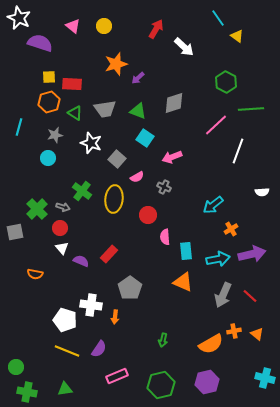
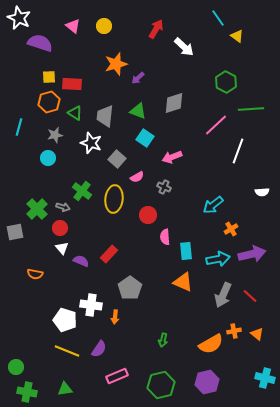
gray trapezoid at (105, 109): moved 7 px down; rotated 105 degrees clockwise
